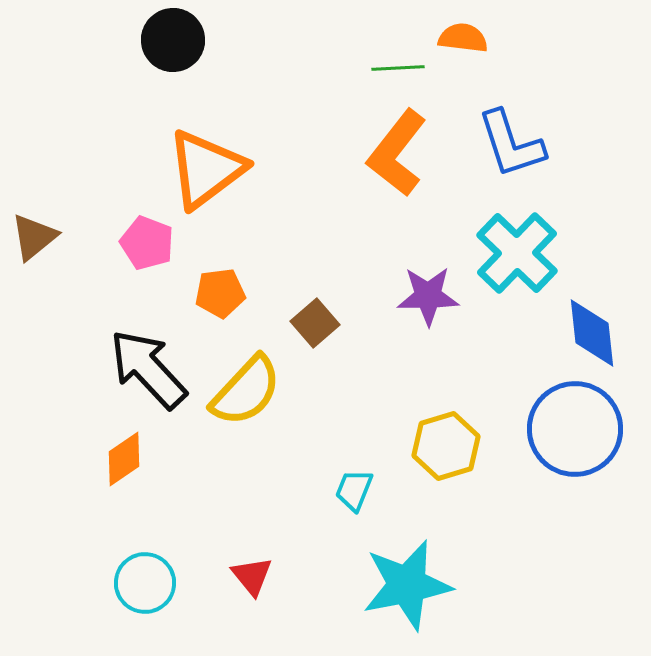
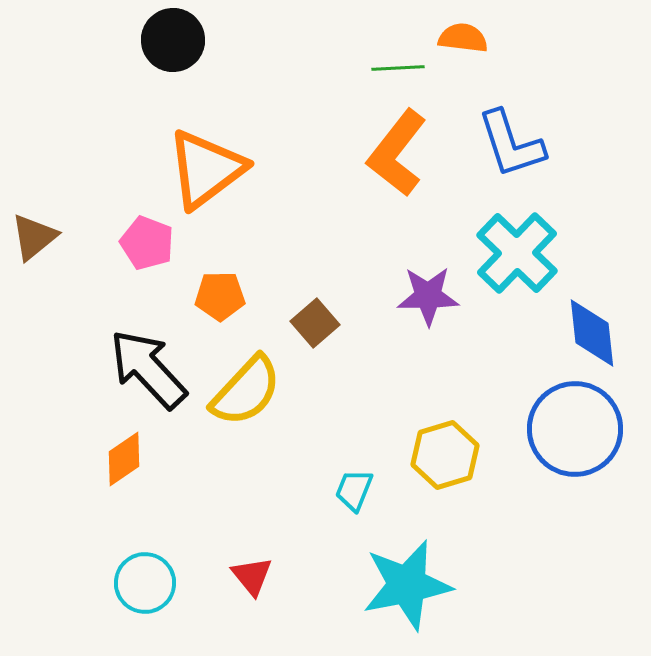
orange pentagon: moved 3 px down; rotated 6 degrees clockwise
yellow hexagon: moved 1 px left, 9 px down
